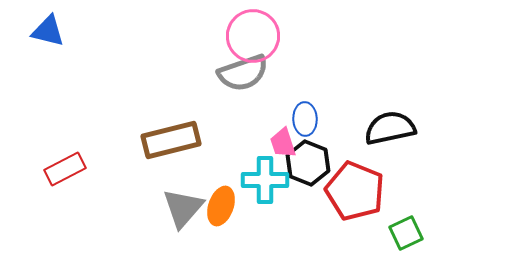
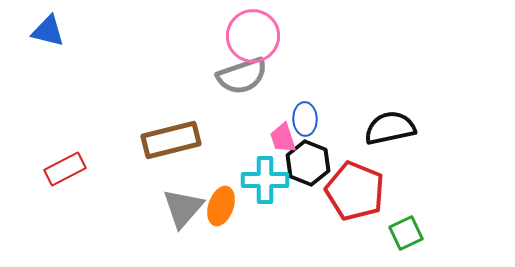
gray semicircle: moved 1 px left, 3 px down
pink trapezoid: moved 5 px up
